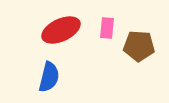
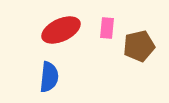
brown pentagon: rotated 16 degrees counterclockwise
blue semicircle: rotated 8 degrees counterclockwise
